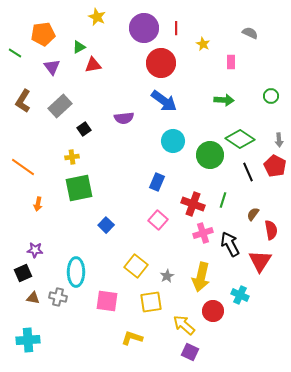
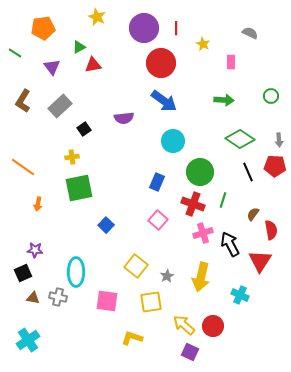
orange pentagon at (43, 34): moved 6 px up
green circle at (210, 155): moved 10 px left, 17 px down
red pentagon at (275, 166): rotated 25 degrees counterclockwise
red circle at (213, 311): moved 15 px down
cyan cross at (28, 340): rotated 30 degrees counterclockwise
